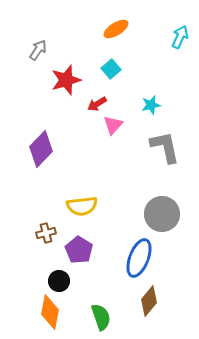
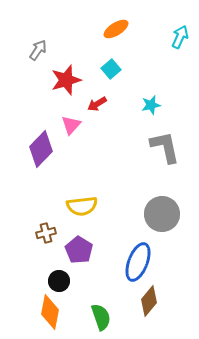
pink triangle: moved 42 px left
blue ellipse: moved 1 px left, 4 px down
